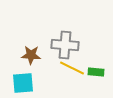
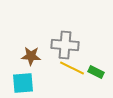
brown star: moved 1 px down
green rectangle: rotated 21 degrees clockwise
